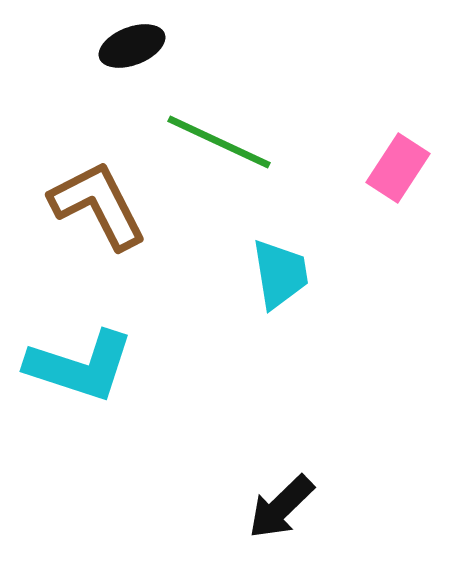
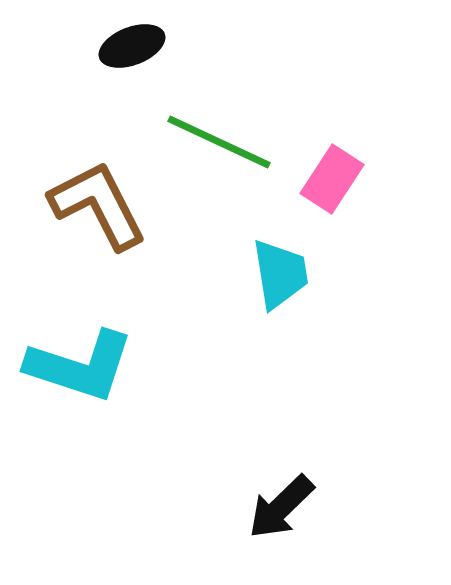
pink rectangle: moved 66 px left, 11 px down
